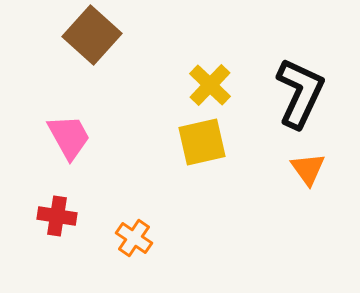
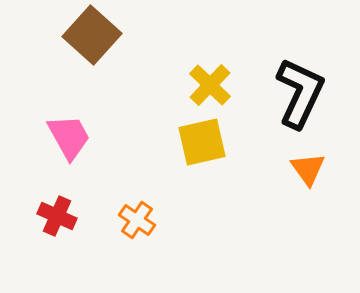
red cross: rotated 15 degrees clockwise
orange cross: moved 3 px right, 18 px up
